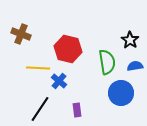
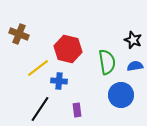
brown cross: moved 2 px left
black star: moved 3 px right; rotated 12 degrees counterclockwise
yellow line: rotated 40 degrees counterclockwise
blue cross: rotated 35 degrees counterclockwise
blue circle: moved 2 px down
